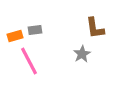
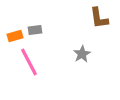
brown L-shape: moved 4 px right, 10 px up
pink line: moved 1 px down
